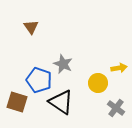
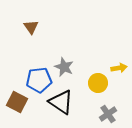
gray star: moved 1 px right, 3 px down
blue pentagon: rotated 25 degrees counterclockwise
brown square: rotated 10 degrees clockwise
gray cross: moved 8 px left, 6 px down; rotated 18 degrees clockwise
